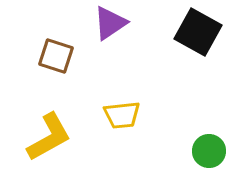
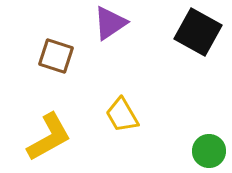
yellow trapezoid: rotated 66 degrees clockwise
